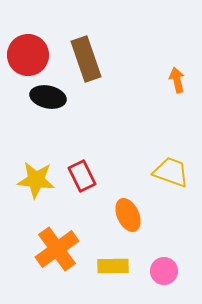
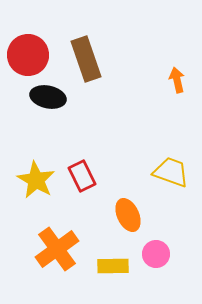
yellow star: rotated 24 degrees clockwise
pink circle: moved 8 px left, 17 px up
